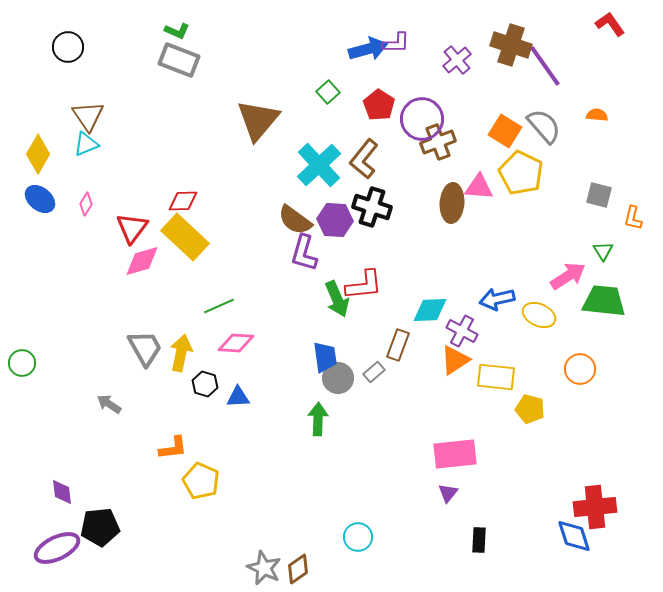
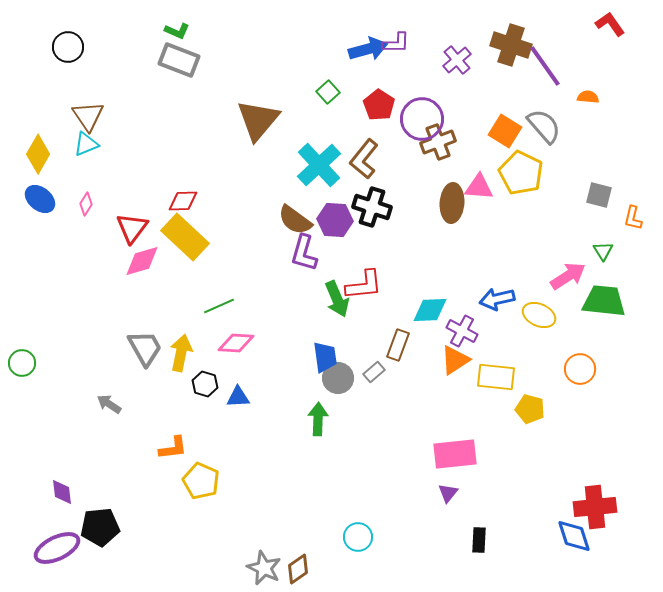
orange semicircle at (597, 115): moved 9 px left, 18 px up
